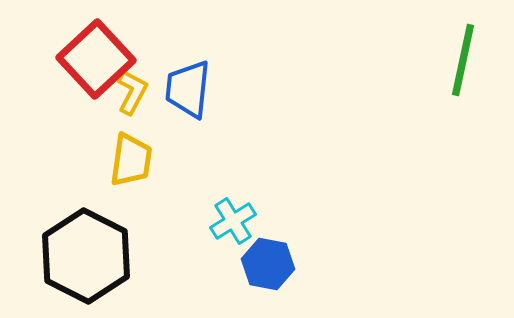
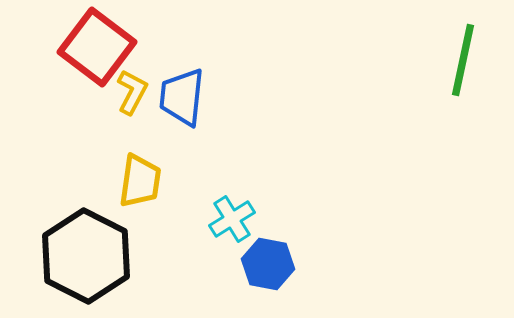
red square: moved 1 px right, 12 px up; rotated 10 degrees counterclockwise
blue trapezoid: moved 6 px left, 8 px down
yellow trapezoid: moved 9 px right, 21 px down
cyan cross: moved 1 px left, 2 px up
